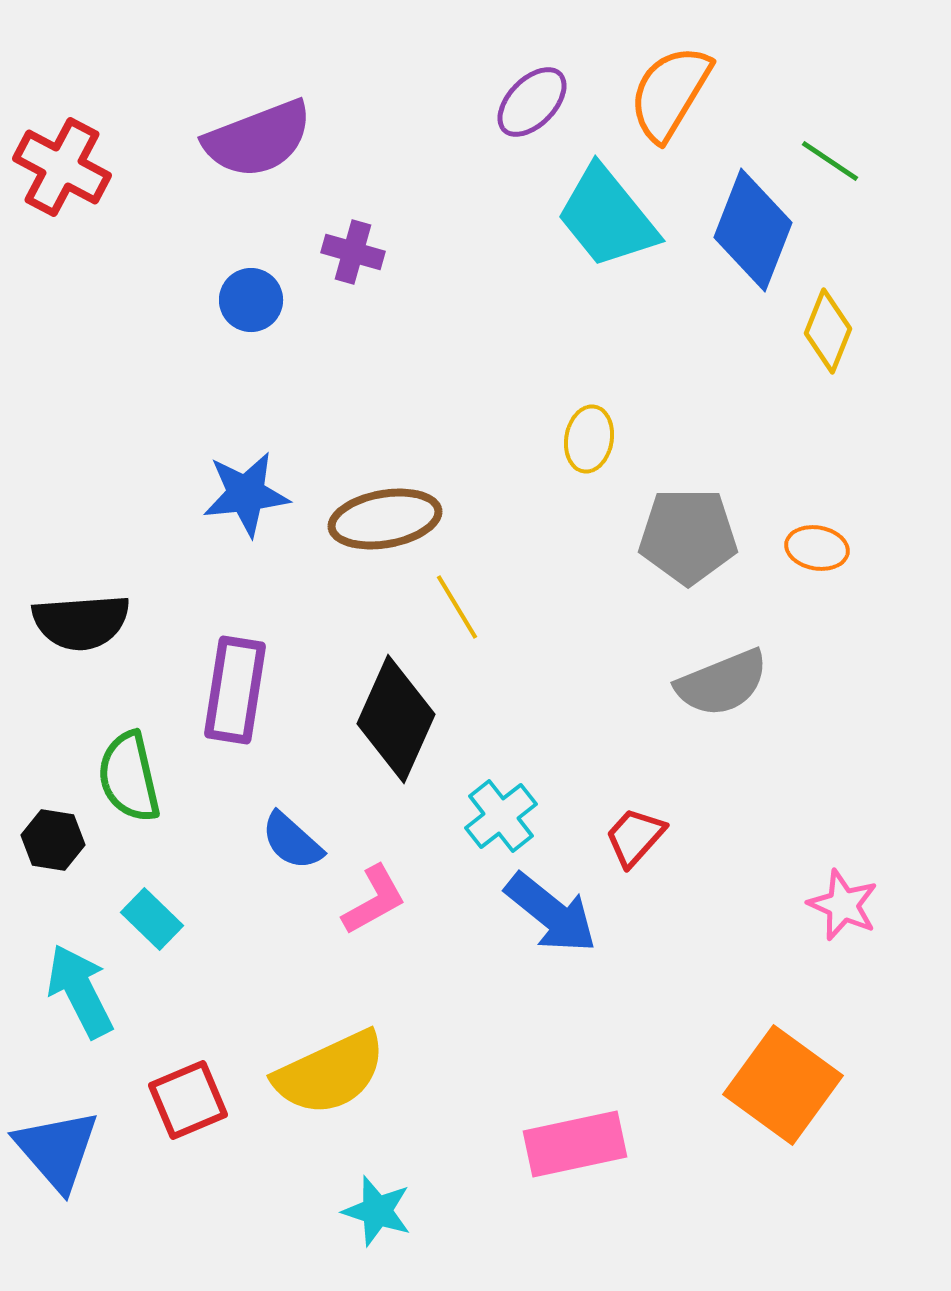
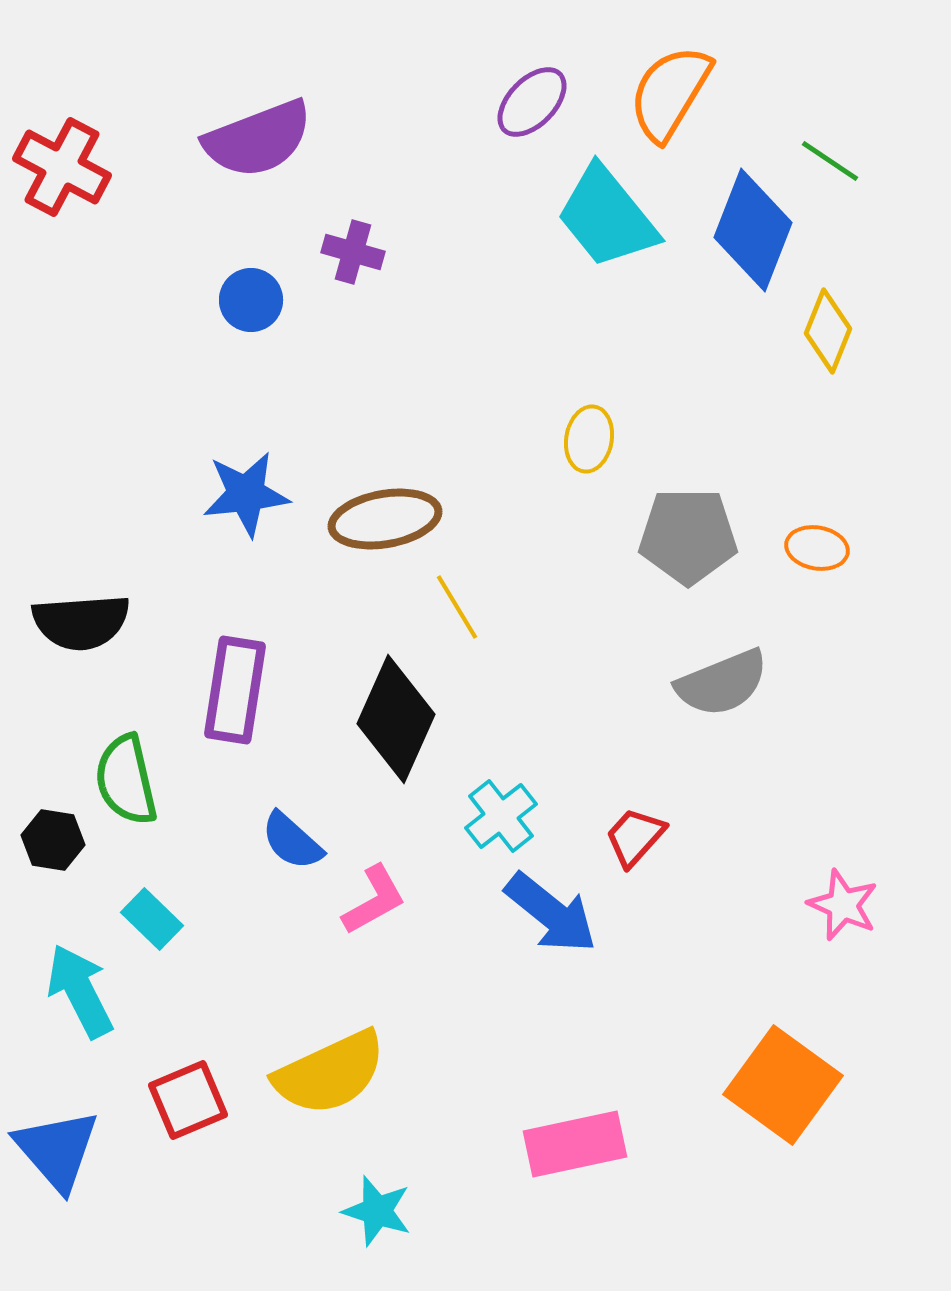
green semicircle: moved 3 px left, 3 px down
